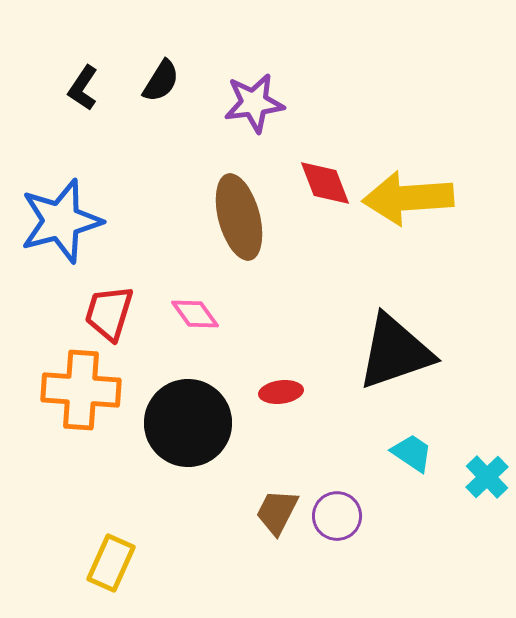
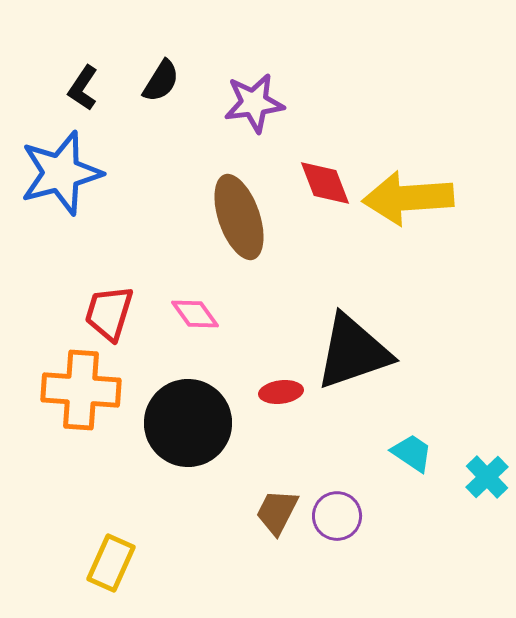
brown ellipse: rotated 4 degrees counterclockwise
blue star: moved 48 px up
black triangle: moved 42 px left
